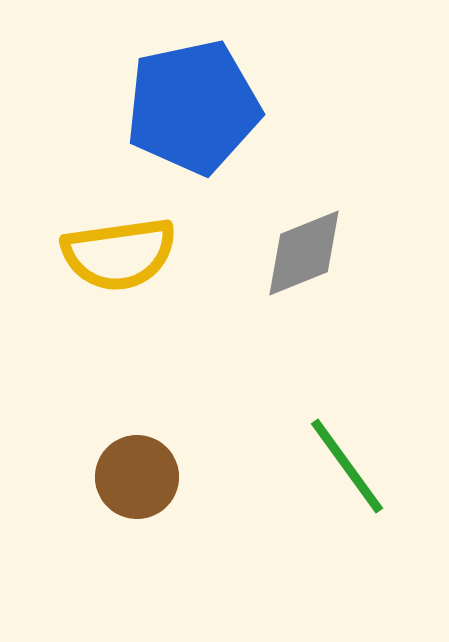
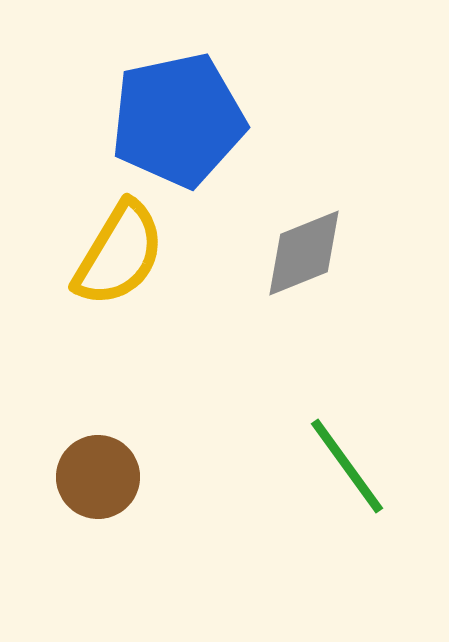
blue pentagon: moved 15 px left, 13 px down
yellow semicircle: rotated 51 degrees counterclockwise
brown circle: moved 39 px left
